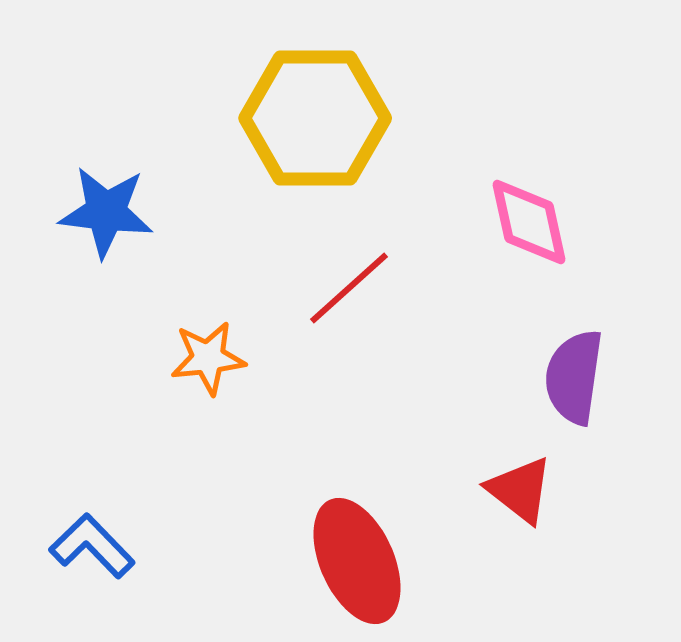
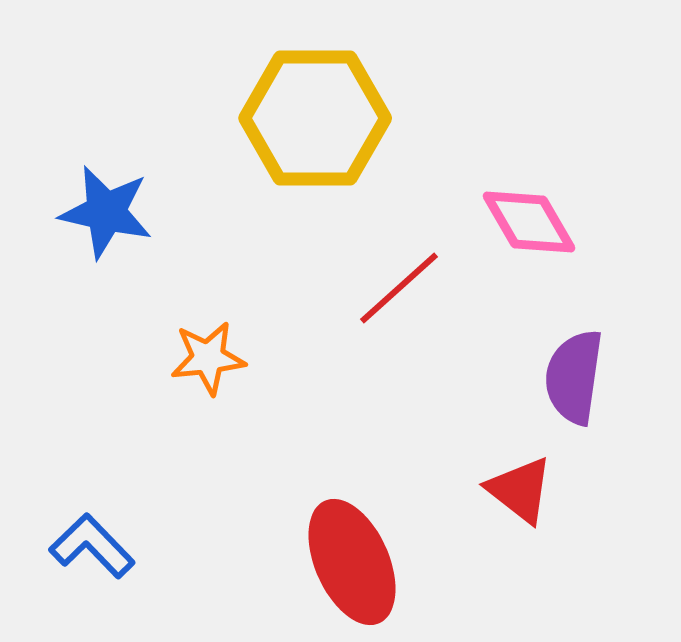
blue star: rotated 6 degrees clockwise
pink diamond: rotated 18 degrees counterclockwise
red line: moved 50 px right
red ellipse: moved 5 px left, 1 px down
